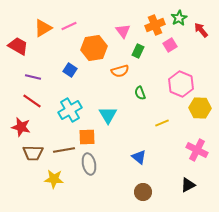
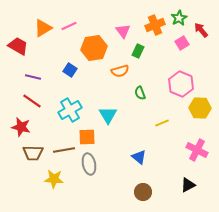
pink square: moved 12 px right, 2 px up
